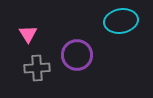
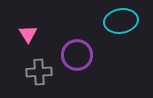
gray cross: moved 2 px right, 4 px down
